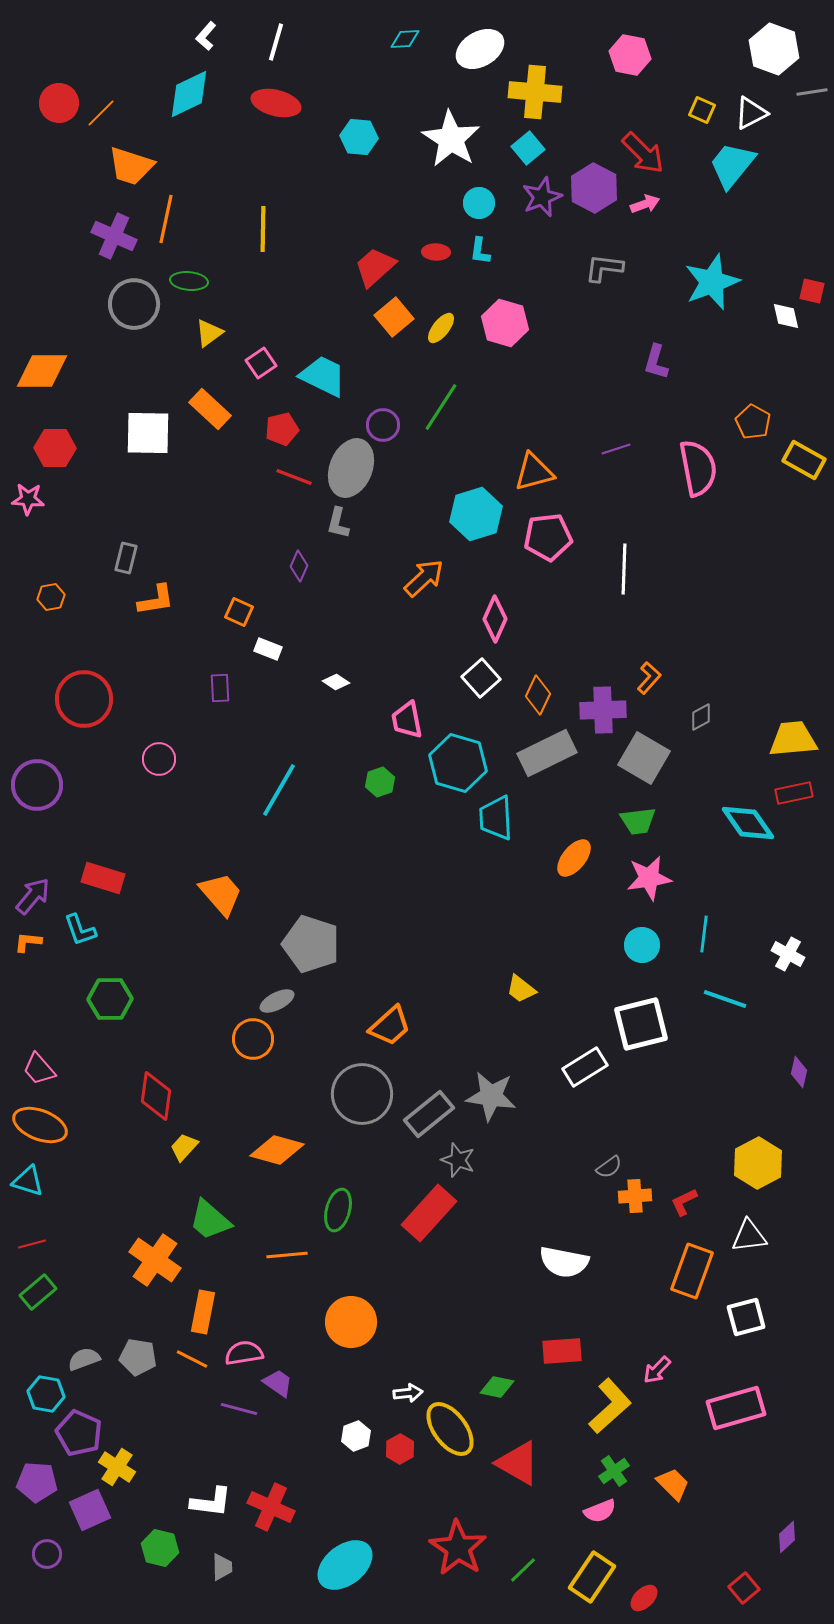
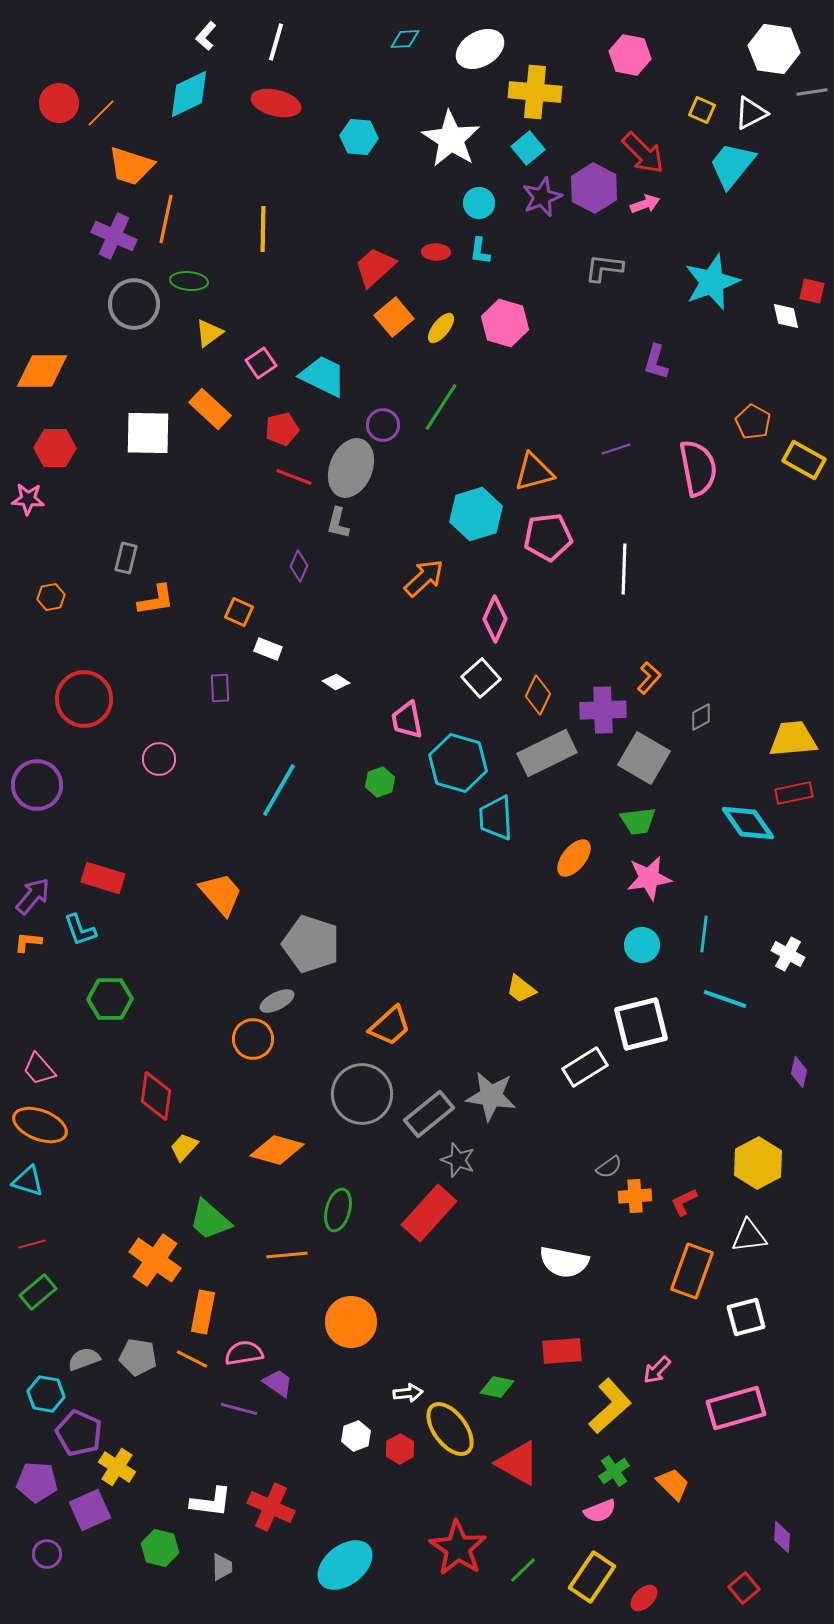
white hexagon at (774, 49): rotated 12 degrees counterclockwise
purple diamond at (787, 1537): moved 5 px left; rotated 44 degrees counterclockwise
